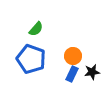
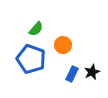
orange circle: moved 10 px left, 11 px up
black star: rotated 14 degrees counterclockwise
